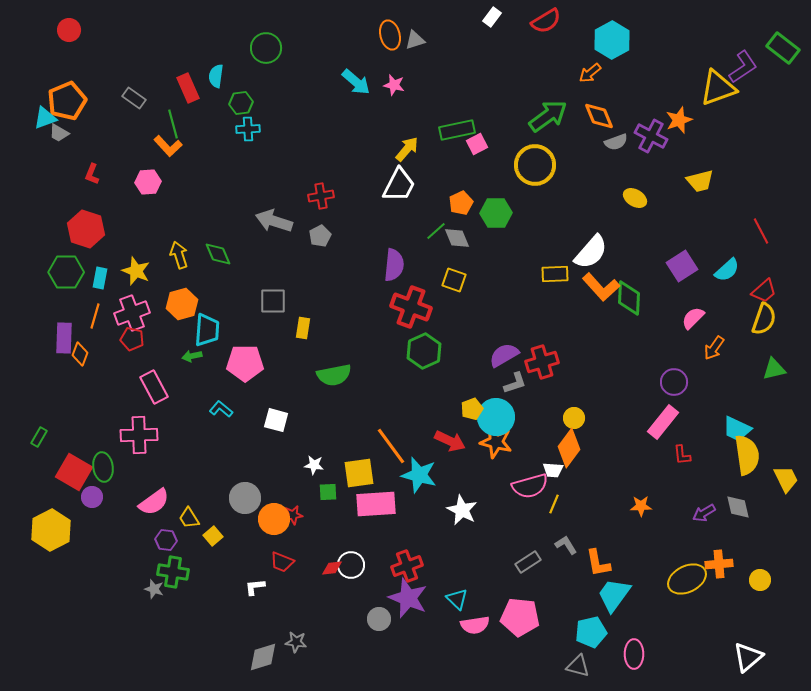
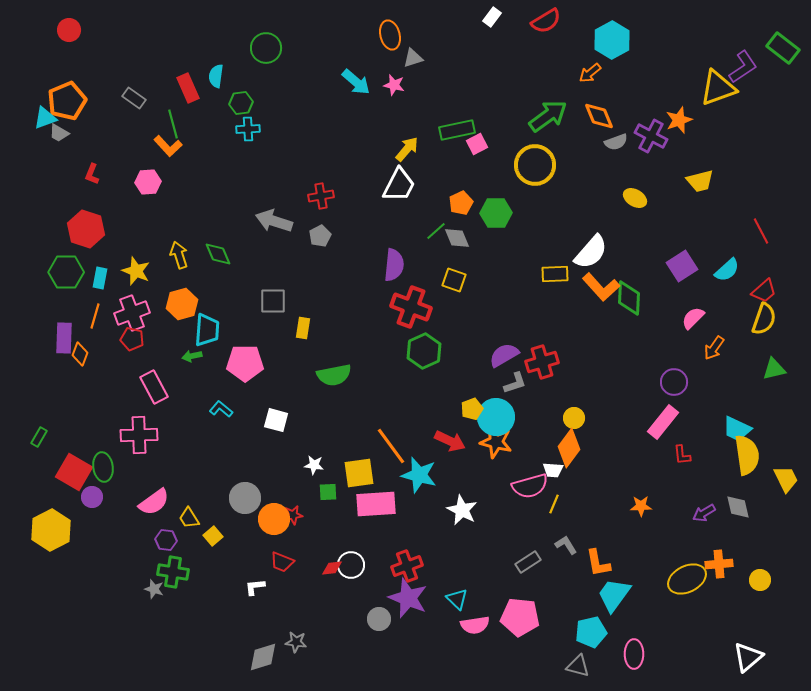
gray triangle at (415, 40): moved 2 px left, 18 px down
